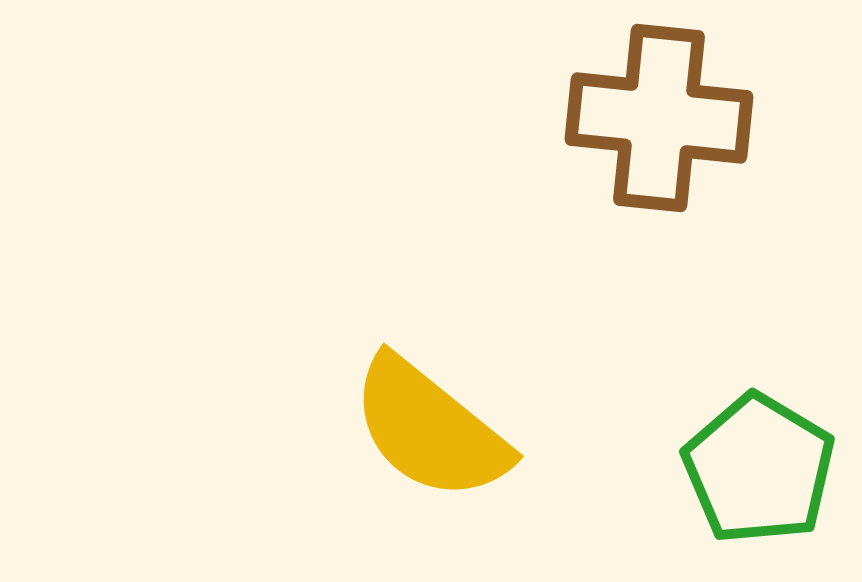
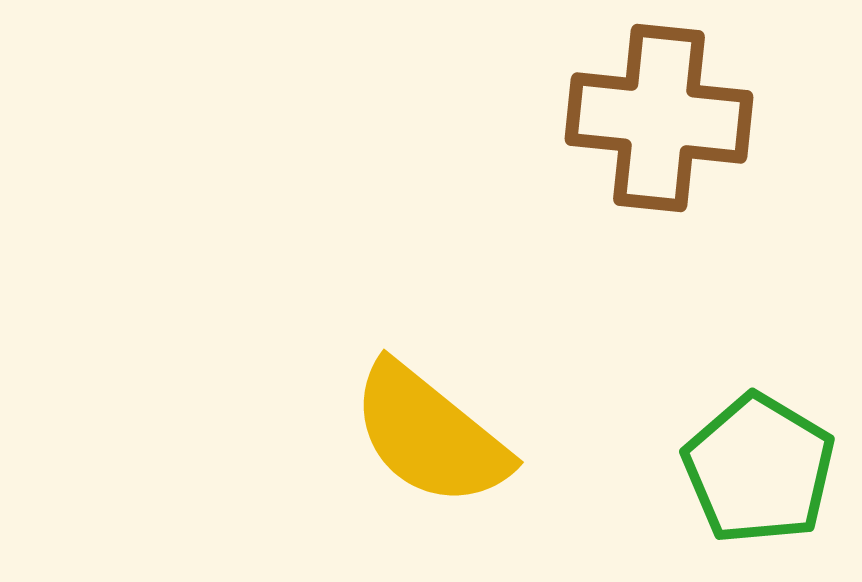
yellow semicircle: moved 6 px down
